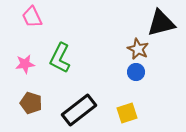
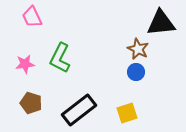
black triangle: rotated 8 degrees clockwise
